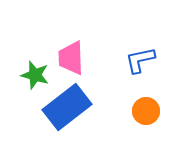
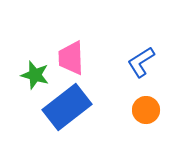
blue L-shape: moved 1 px right, 2 px down; rotated 20 degrees counterclockwise
orange circle: moved 1 px up
